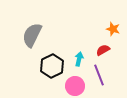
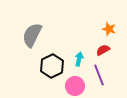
orange star: moved 4 px left
